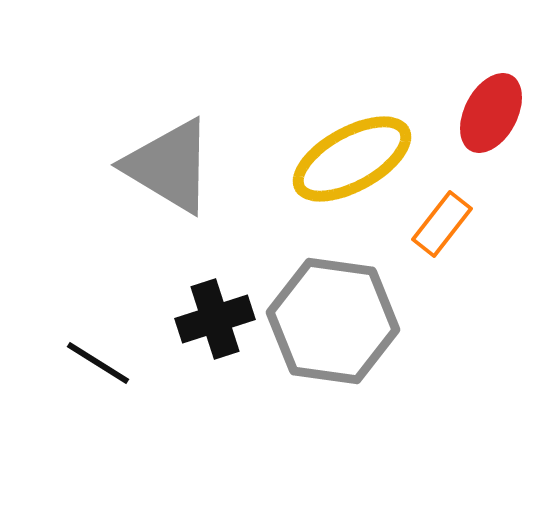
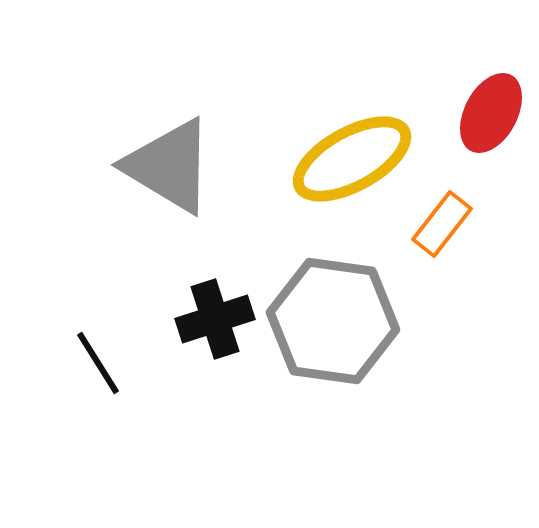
black line: rotated 26 degrees clockwise
